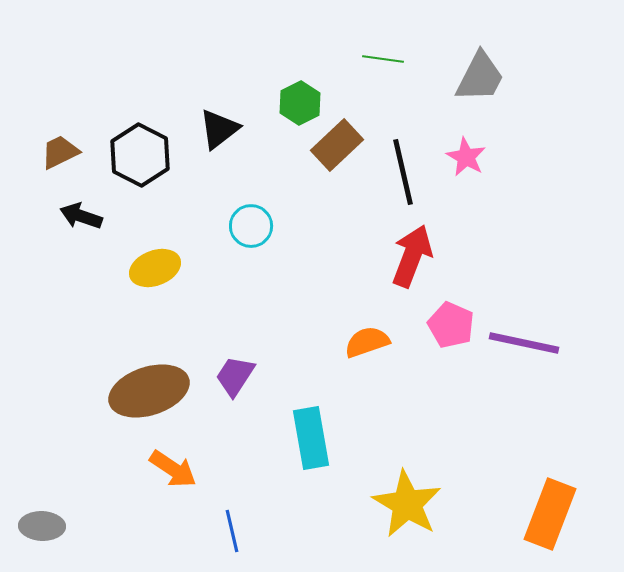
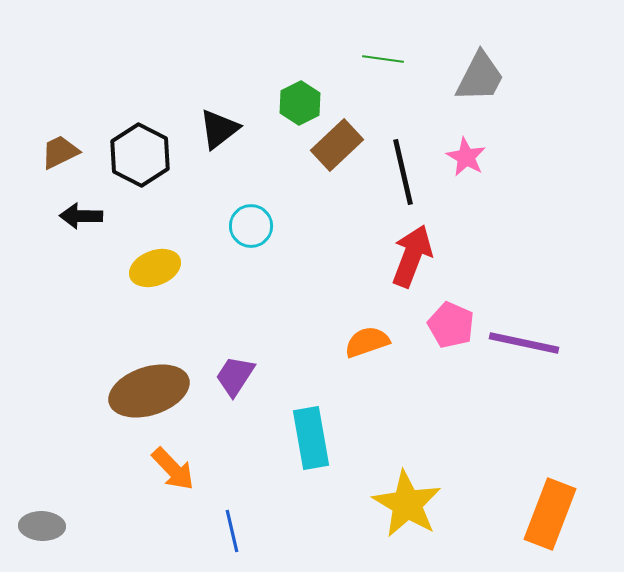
black arrow: rotated 18 degrees counterclockwise
orange arrow: rotated 12 degrees clockwise
